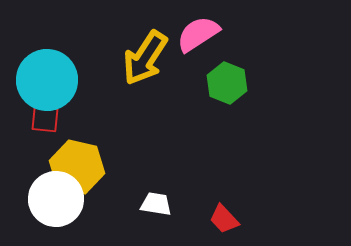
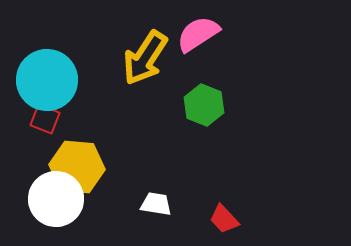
green hexagon: moved 23 px left, 22 px down
red square: rotated 16 degrees clockwise
yellow hexagon: rotated 8 degrees counterclockwise
